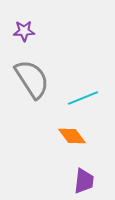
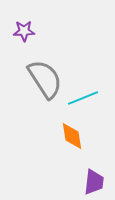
gray semicircle: moved 13 px right
orange diamond: rotated 28 degrees clockwise
purple trapezoid: moved 10 px right, 1 px down
